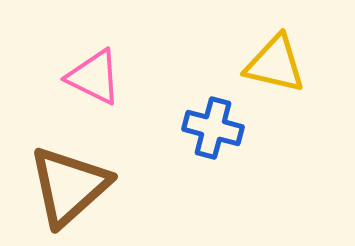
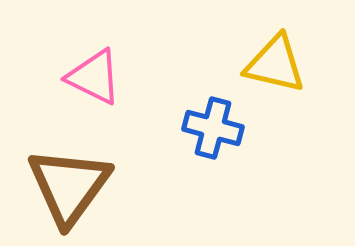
brown triangle: rotated 12 degrees counterclockwise
